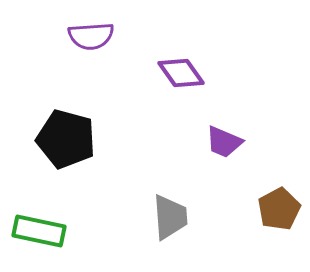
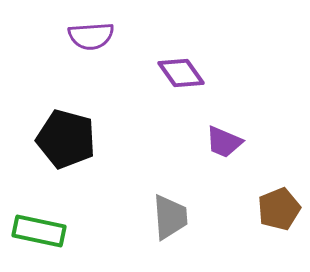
brown pentagon: rotated 6 degrees clockwise
